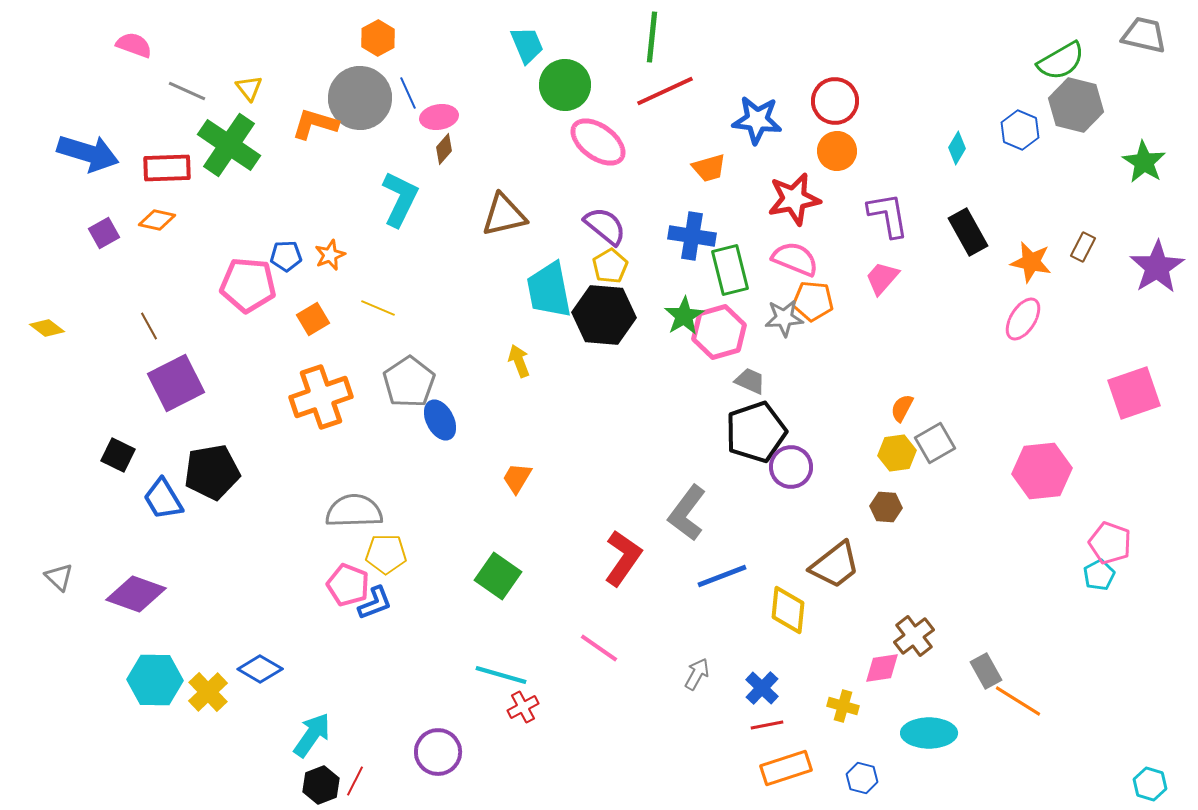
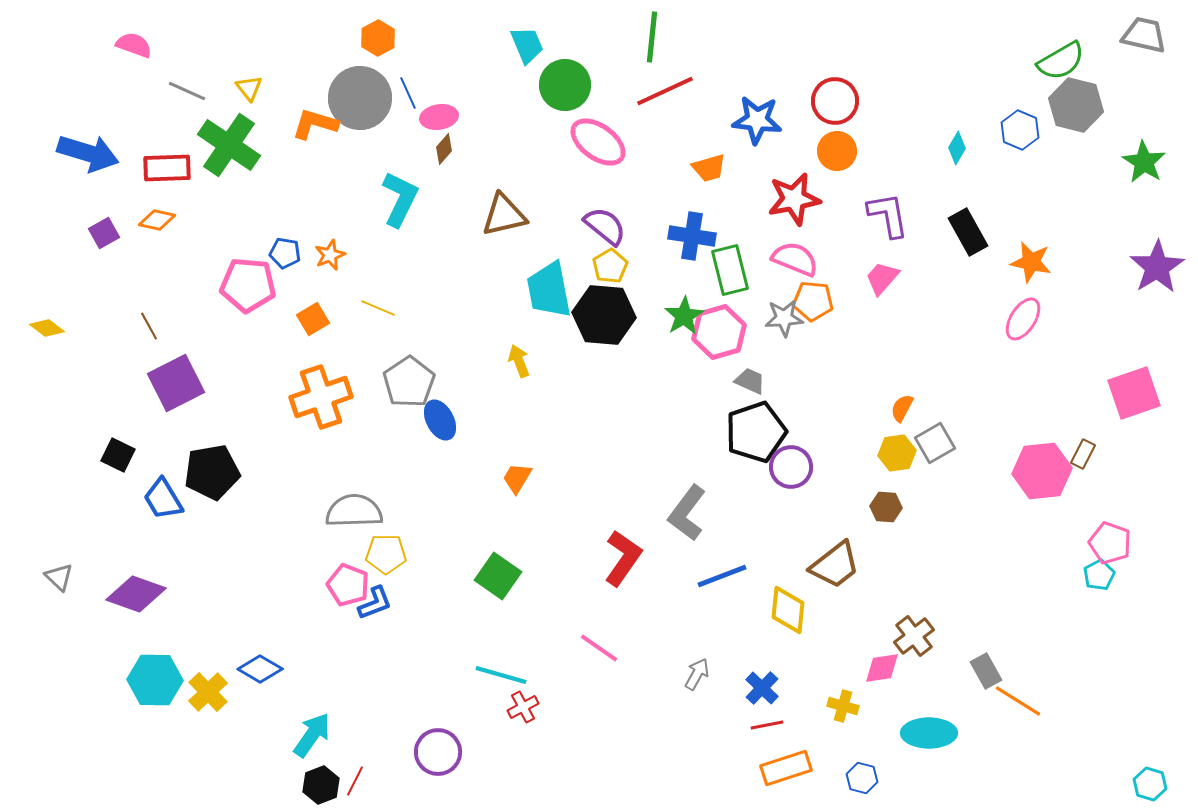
brown rectangle at (1083, 247): moved 207 px down
blue pentagon at (286, 256): moved 1 px left, 3 px up; rotated 12 degrees clockwise
